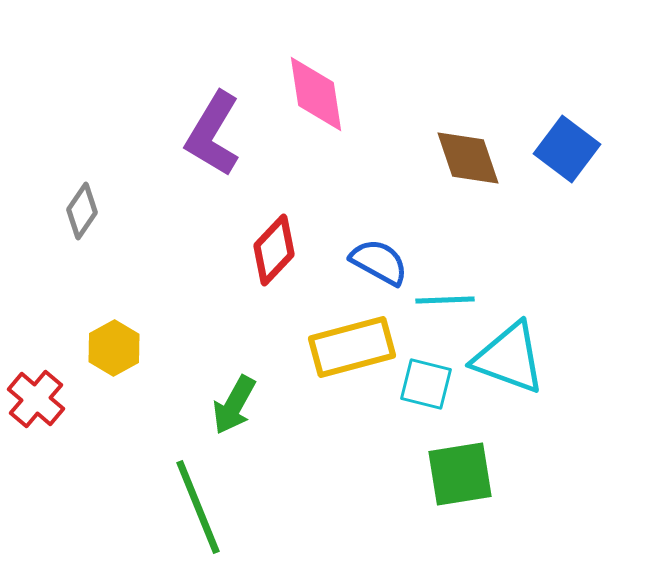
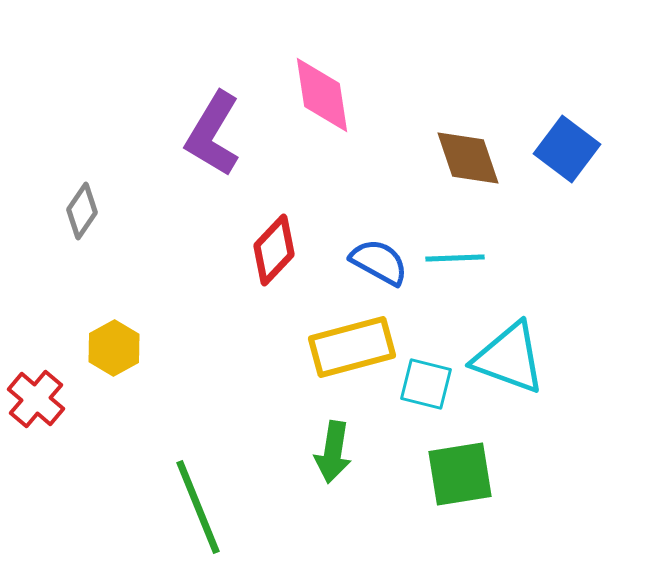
pink diamond: moved 6 px right, 1 px down
cyan line: moved 10 px right, 42 px up
green arrow: moved 99 px right, 47 px down; rotated 20 degrees counterclockwise
